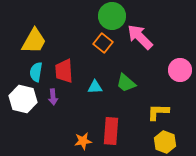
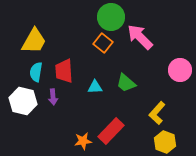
green circle: moved 1 px left, 1 px down
white hexagon: moved 2 px down
yellow L-shape: moved 1 px left, 1 px down; rotated 50 degrees counterclockwise
red rectangle: rotated 40 degrees clockwise
